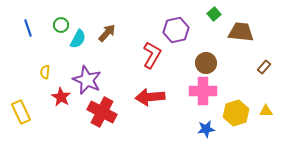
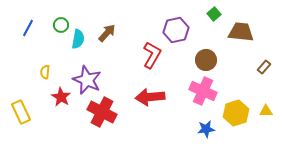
blue line: rotated 48 degrees clockwise
cyan semicircle: rotated 18 degrees counterclockwise
brown circle: moved 3 px up
pink cross: rotated 24 degrees clockwise
